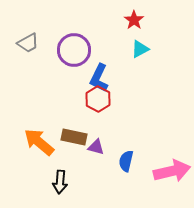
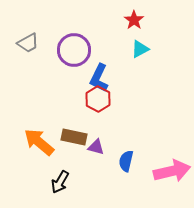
black arrow: rotated 25 degrees clockwise
